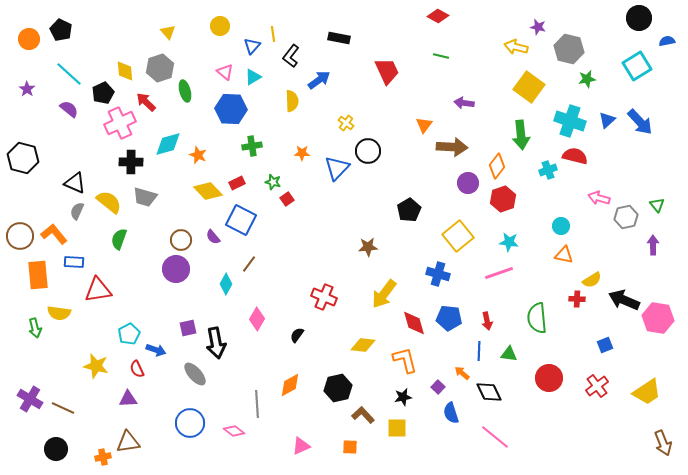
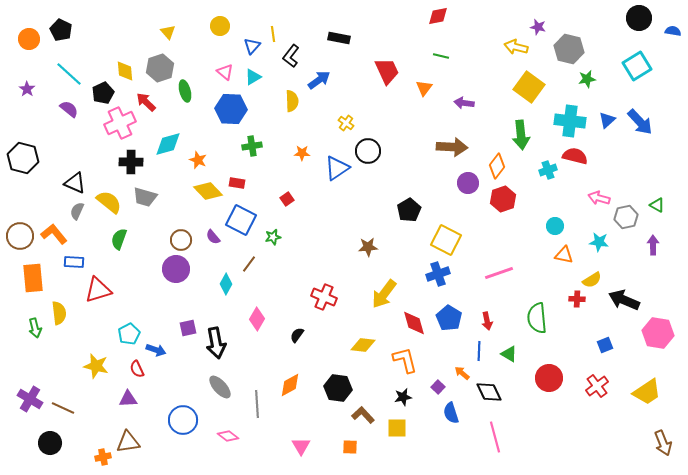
red diamond at (438, 16): rotated 40 degrees counterclockwise
blue semicircle at (667, 41): moved 6 px right, 10 px up; rotated 21 degrees clockwise
cyan cross at (570, 121): rotated 12 degrees counterclockwise
orange triangle at (424, 125): moved 37 px up
orange star at (198, 155): moved 5 px down
blue triangle at (337, 168): rotated 12 degrees clockwise
green star at (273, 182): moved 55 px down; rotated 28 degrees counterclockwise
red rectangle at (237, 183): rotated 35 degrees clockwise
green triangle at (657, 205): rotated 21 degrees counterclockwise
cyan circle at (561, 226): moved 6 px left
yellow square at (458, 236): moved 12 px left, 4 px down; rotated 24 degrees counterclockwise
cyan star at (509, 242): moved 90 px right
blue cross at (438, 274): rotated 35 degrees counterclockwise
orange rectangle at (38, 275): moved 5 px left, 3 px down
red triangle at (98, 290): rotated 8 degrees counterclockwise
yellow semicircle at (59, 313): rotated 105 degrees counterclockwise
blue pentagon at (449, 318): rotated 25 degrees clockwise
pink hexagon at (658, 318): moved 15 px down
green triangle at (509, 354): rotated 24 degrees clockwise
gray ellipse at (195, 374): moved 25 px right, 13 px down
black hexagon at (338, 388): rotated 20 degrees clockwise
blue circle at (190, 423): moved 7 px left, 3 px up
pink diamond at (234, 431): moved 6 px left, 5 px down
pink line at (495, 437): rotated 36 degrees clockwise
pink triangle at (301, 446): rotated 36 degrees counterclockwise
black circle at (56, 449): moved 6 px left, 6 px up
